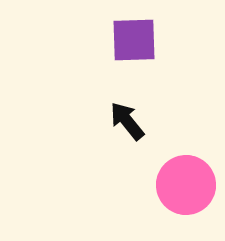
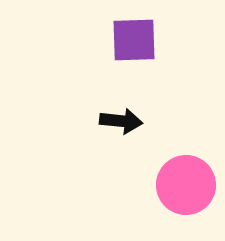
black arrow: moved 6 px left; rotated 135 degrees clockwise
